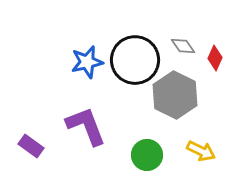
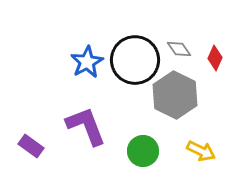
gray diamond: moved 4 px left, 3 px down
blue star: rotated 16 degrees counterclockwise
green circle: moved 4 px left, 4 px up
